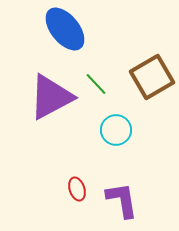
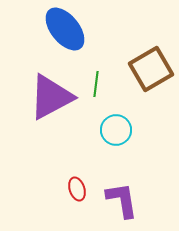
brown square: moved 1 px left, 8 px up
green line: rotated 50 degrees clockwise
